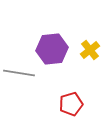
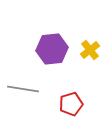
gray line: moved 4 px right, 16 px down
